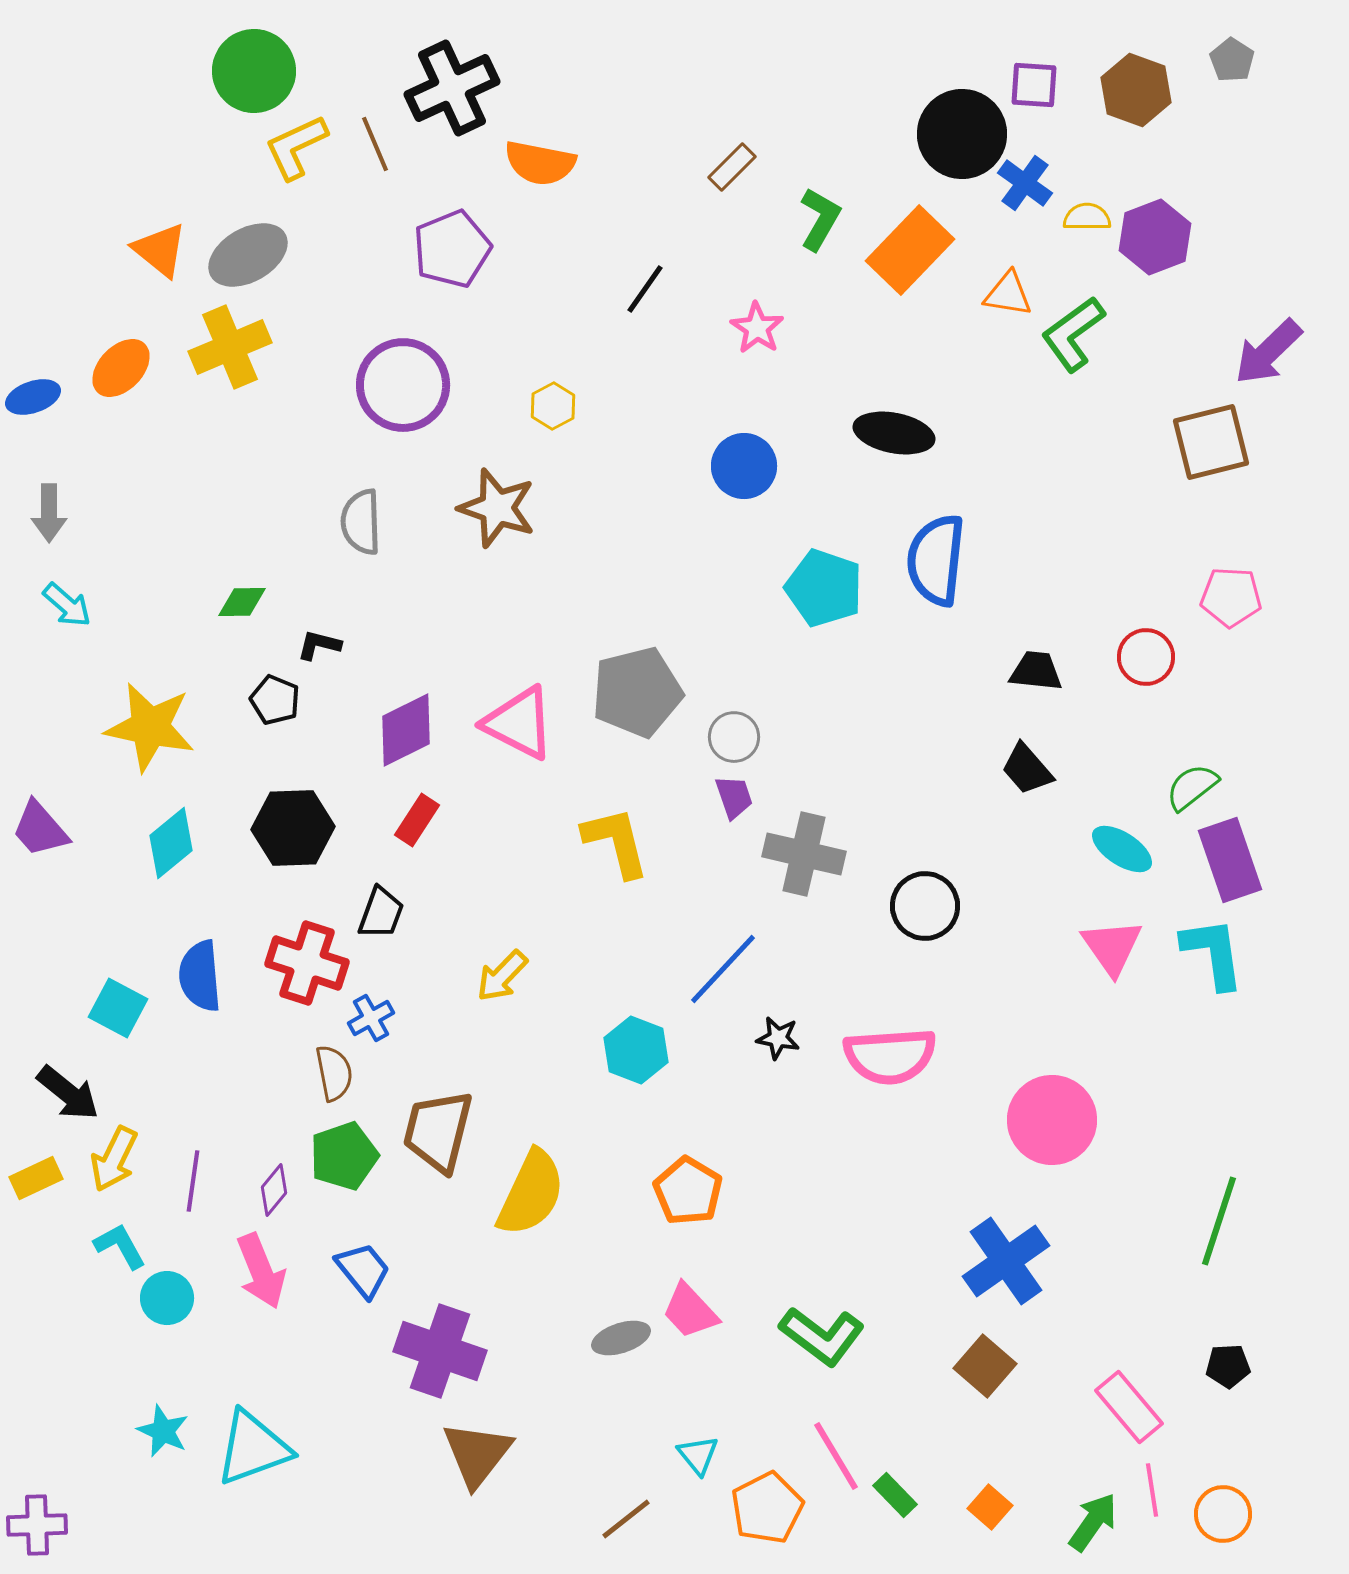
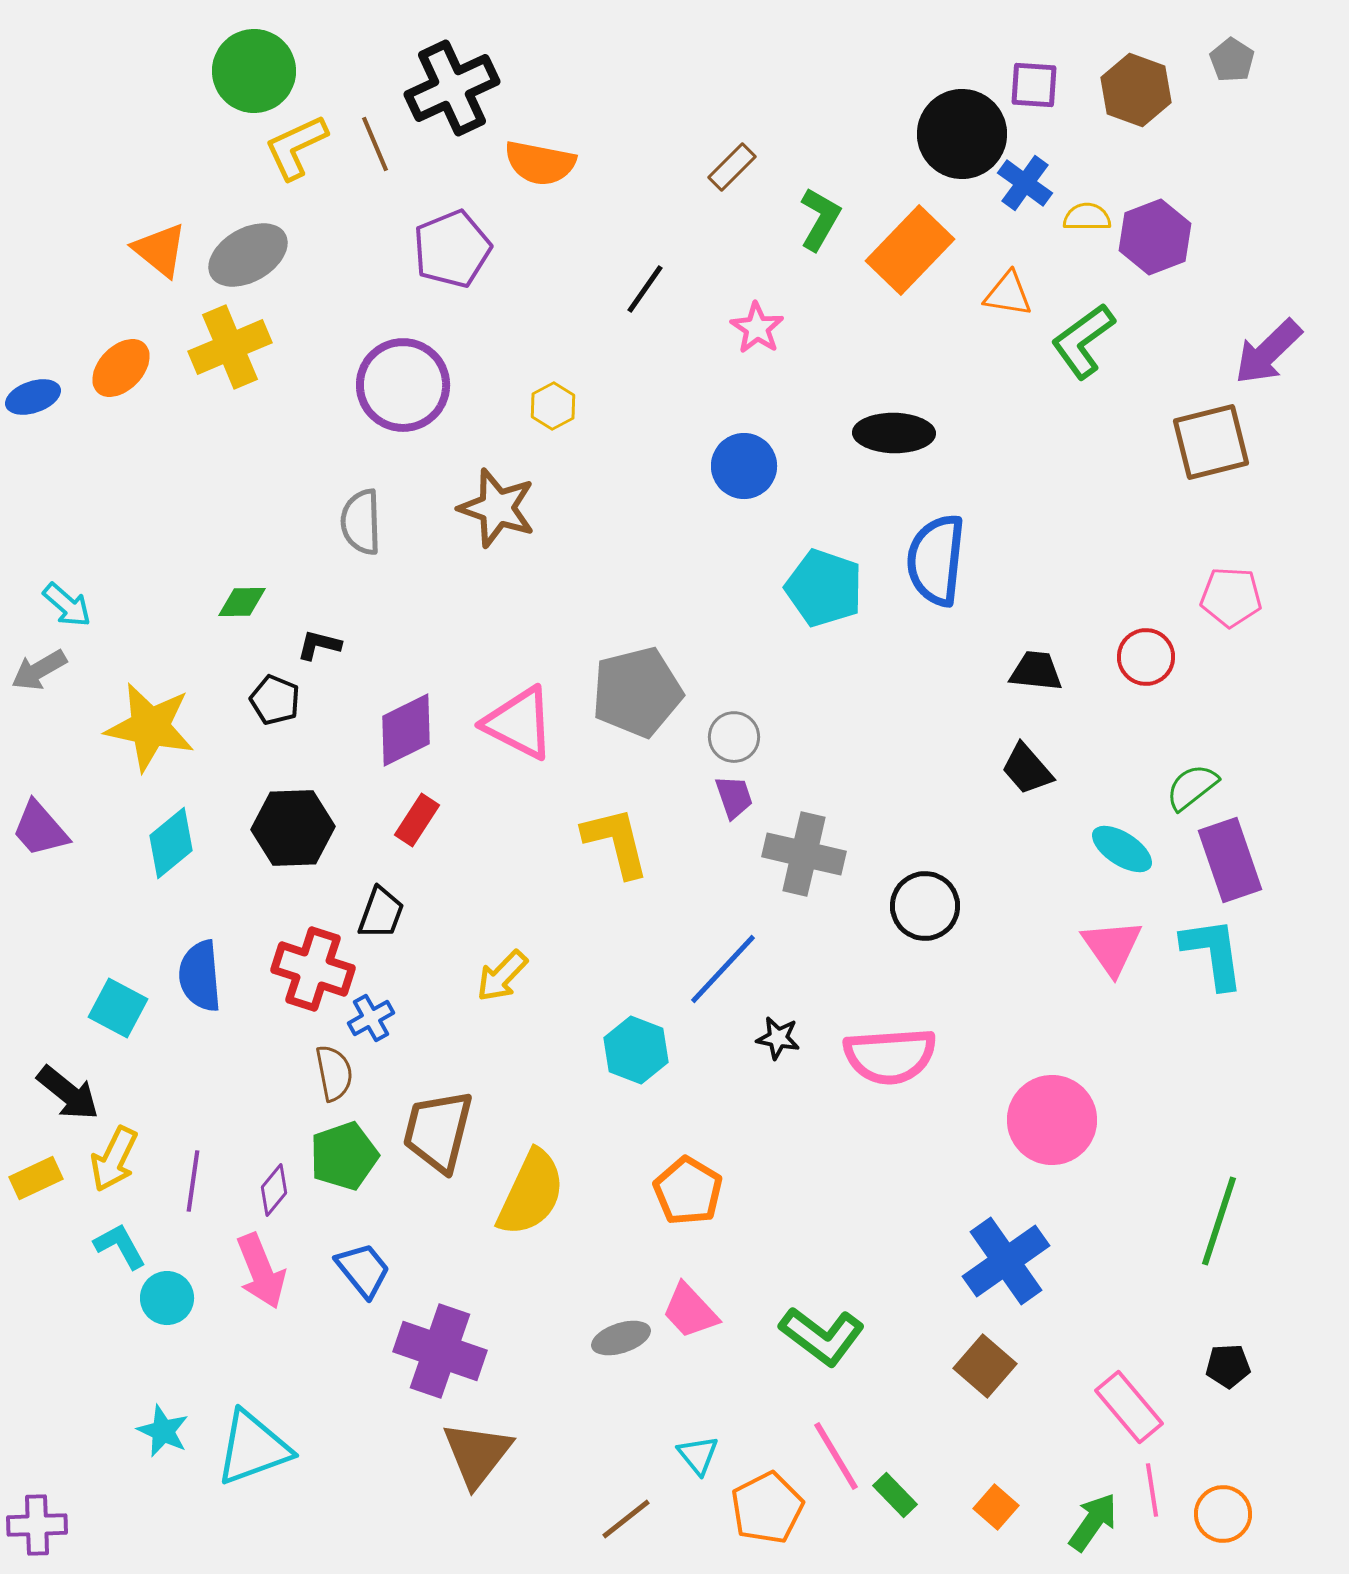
green L-shape at (1073, 334): moved 10 px right, 7 px down
black ellipse at (894, 433): rotated 10 degrees counterclockwise
gray arrow at (49, 513): moved 10 px left, 157 px down; rotated 60 degrees clockwise
red cross at (307, 963): moved 6 px right, 6 px down
orange square at (990, 1507): moved 6 px right
